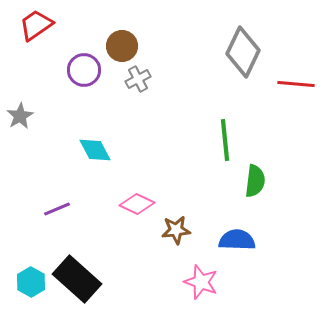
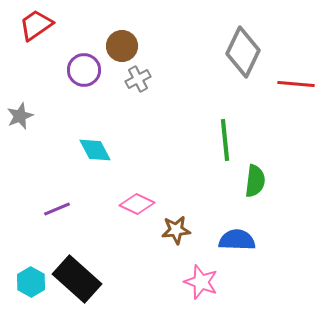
gray star: rotated 8 degrees clockwise
